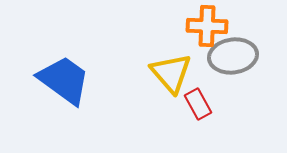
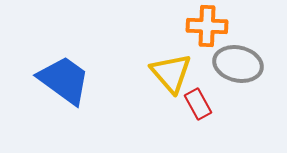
gray ellipse: moved 5 px right, 8 px down; rotated 21 degrees clockwise
